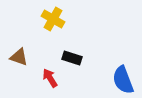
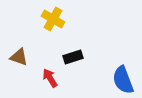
black rectangle: moved 1 px right, 1 px up; rotated 36 degrees counterclockwise
